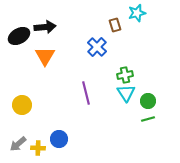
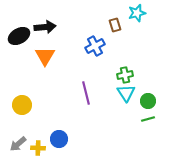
blue cross: moved 2 px left, 1 px up; rotated 18 degrees clockwise
